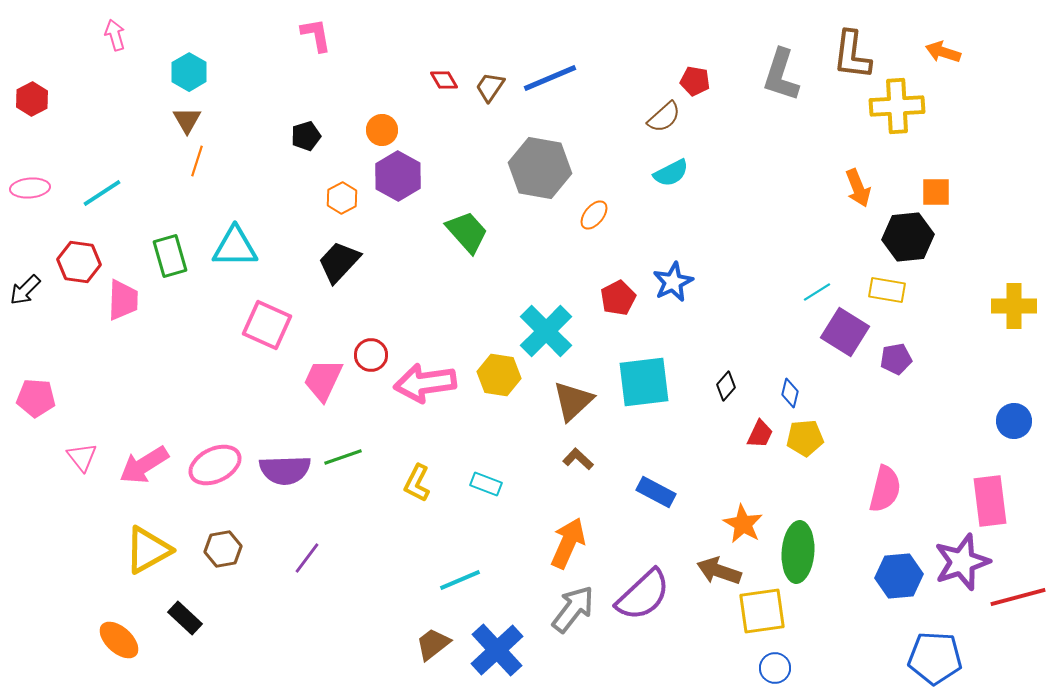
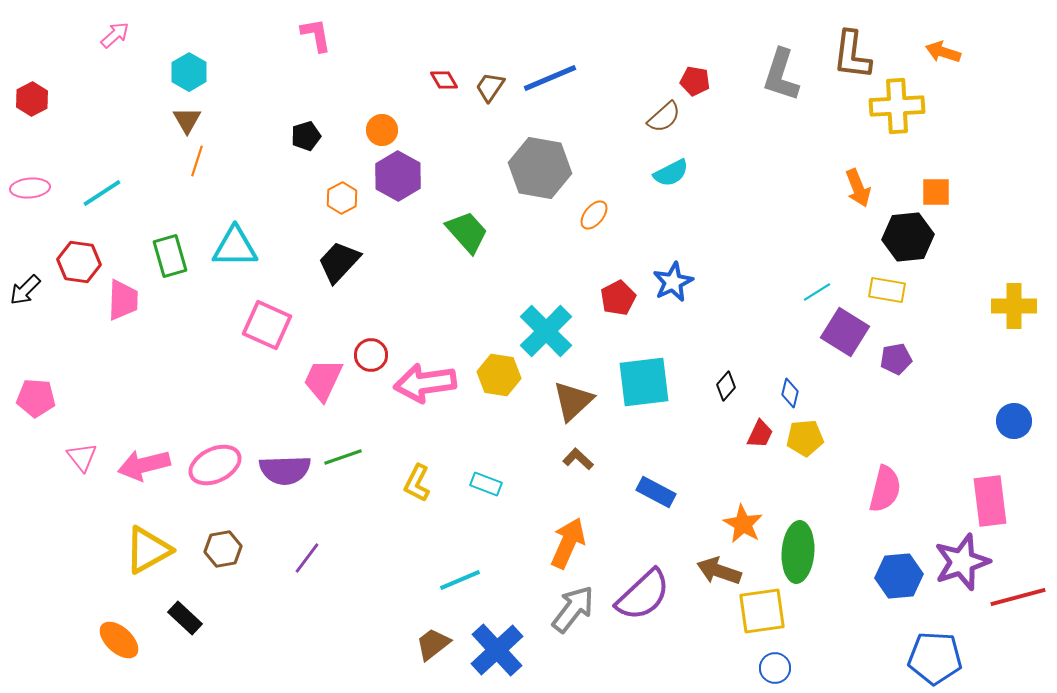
pink arrow at (115, 35): rotated 64 degrees clockwise
pink arrow at (144, 465): rotated 18 degrees clockwise
